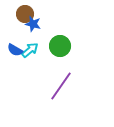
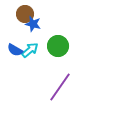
green circle: moved 2 px left
purple line: moved 1 px left, 1 px down
